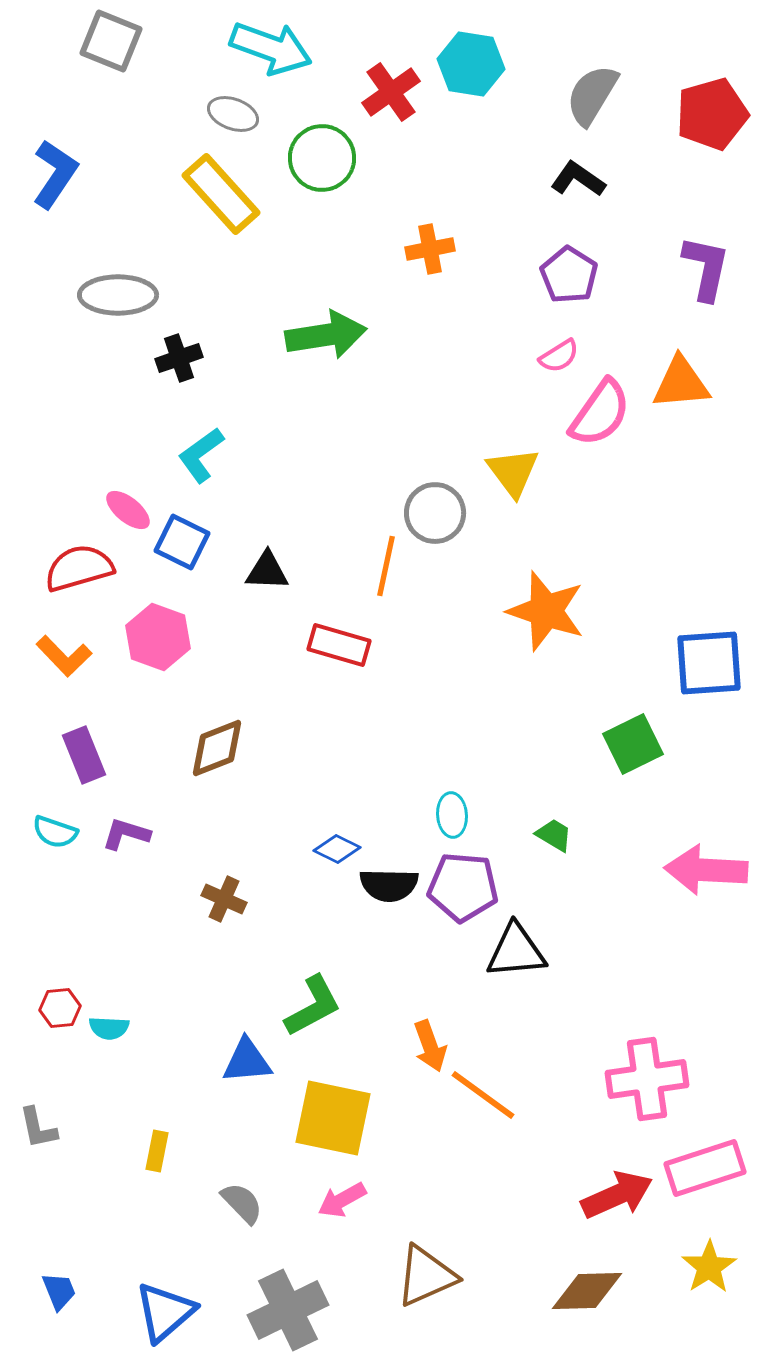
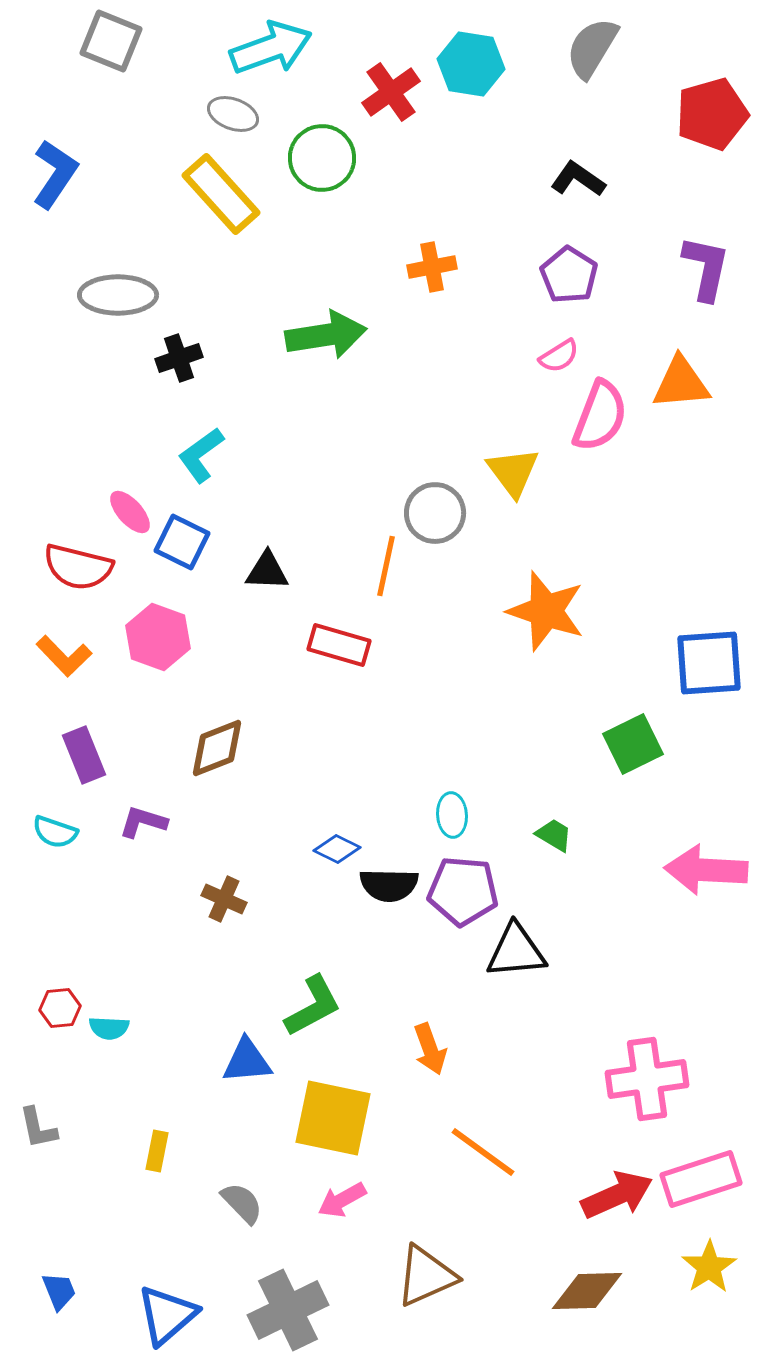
cyan arrow at (271, 48): rotated 40 degrees counterclockwise
gray semicircle at (592, 95): moved 47 px up
orange cross at (430, 249): moved 2 px right, 18 px down
pink semicircle at (600, 413): moved 3 px down; rotated 14 degrees counterclockwise
pink ellipse at (128, 510): moved 2 px right, 2 px down; rotated 9 degrees clockwise
red semicircle at (79, 568): moved 1 px left, 1 px up; rotated 150 degrees counterclockwise
purple L-shape at (126, 834): moved 17 px right, 12 px up
purple pentagon at (463, 887): moved 4 px down
orange arrow at (430, 1046): moved 3 px down
orange line at (483, 1095): moved 57 px down
pink rectangle at (705, 1168): moved 4 px left, 11 px down
blue triangle at (165, 1312): moved 2 px right, 3 px down
